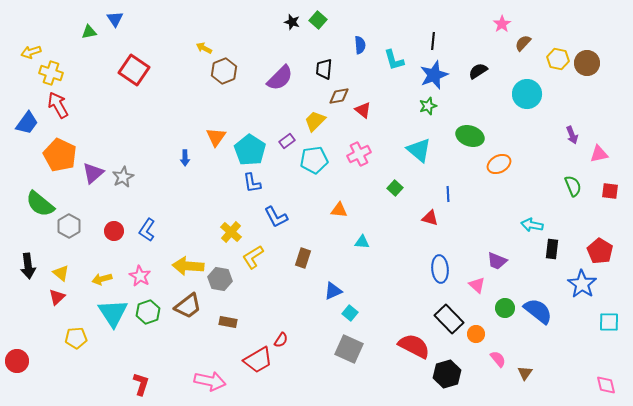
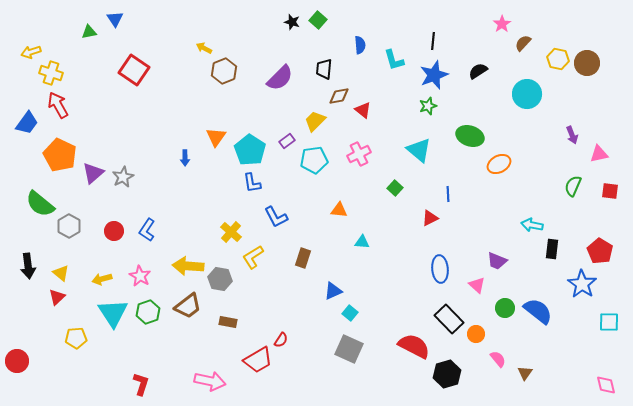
green semicircle at (573, 186): rotated 135 degrees counterclockwise
red triangle at (430, 218): rotated 42 degrees counterclockwise
